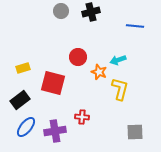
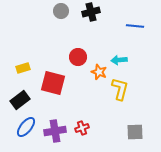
cyan arrow: moved 1 px right; rotated 14 degrees clockwise
red cross: moved 11 px down; rotated 24 degrees counterclockwise
